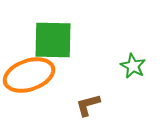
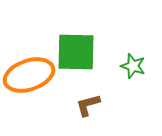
green square: moved 23 px right, 12 px down
green star: rotated 10 degrees counterclockwise
